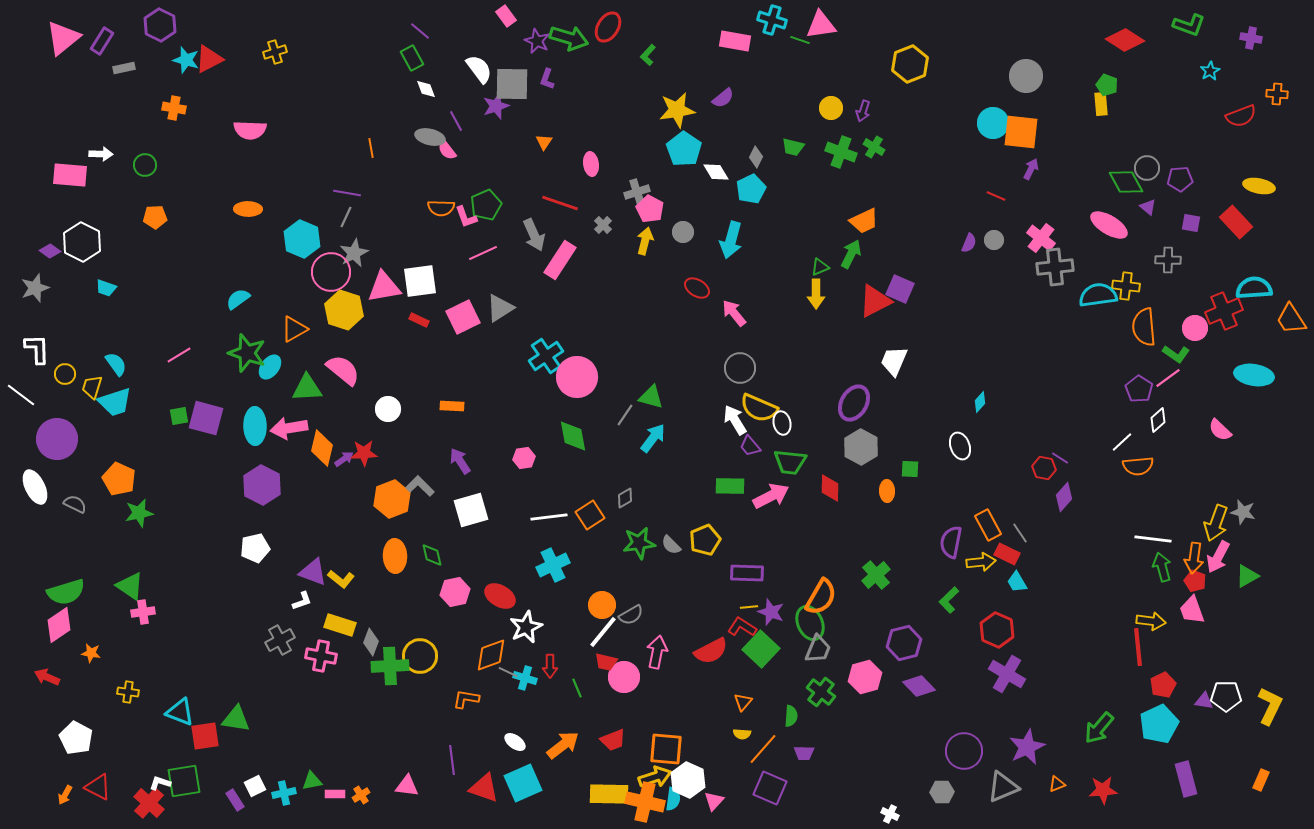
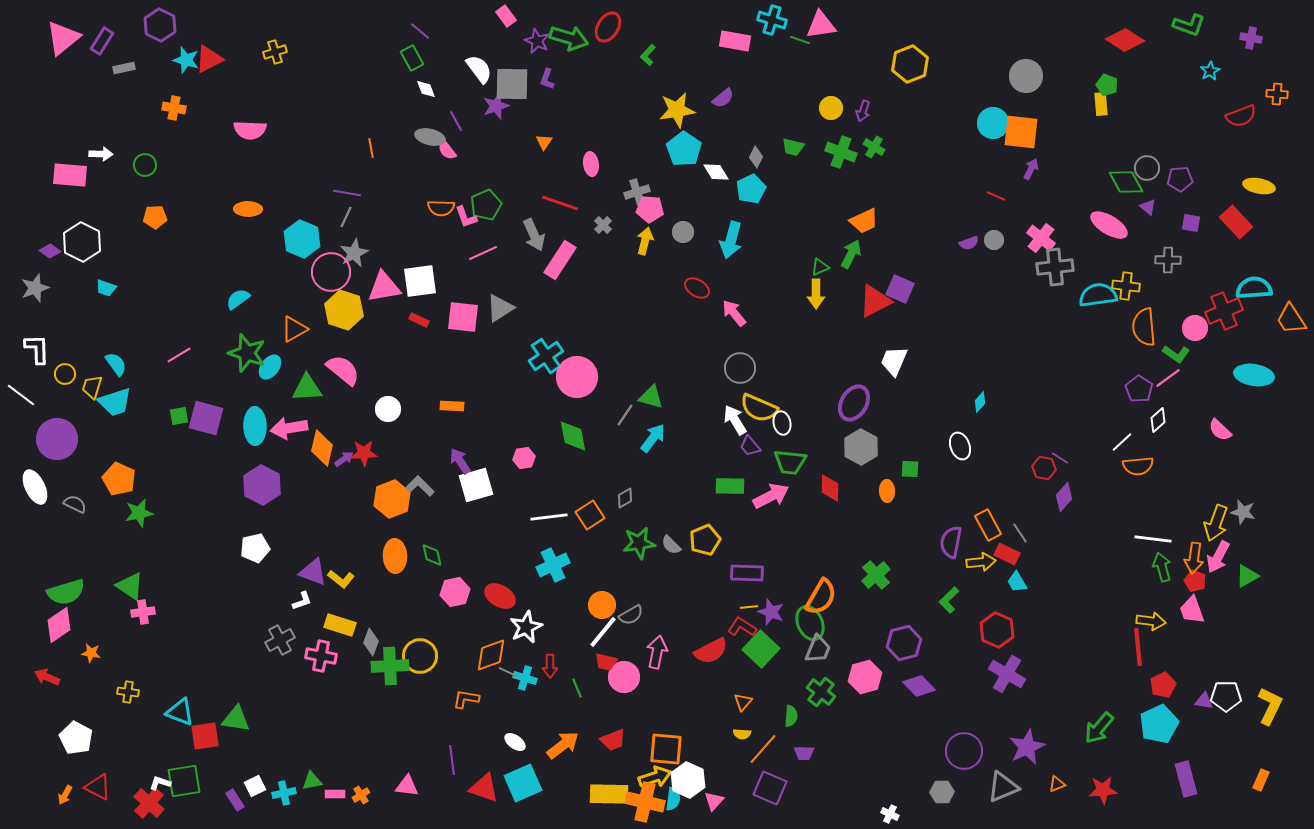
pink pentagon at (650, 209): rotated 24 degrees counterclockwise
purple semicircle at (969, 243): rotated 48 degrees clockwise
pink square at (463, 317): rotated 32 degrees clockwise
white square at (471, 510): moved 5 px right, 25 px up
